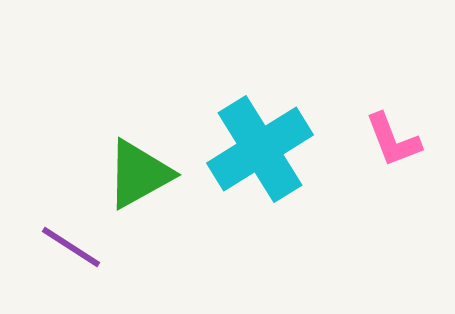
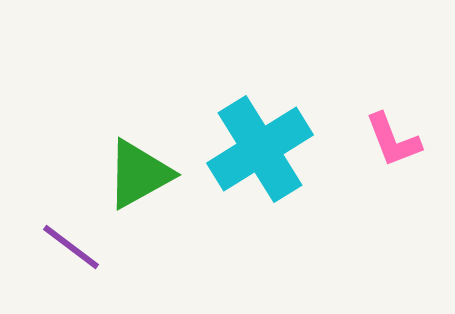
purple line: rotated 4 degrees clockwise
